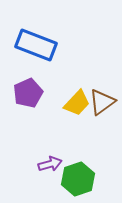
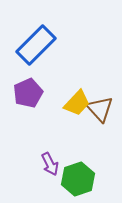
blue rectangle: rotated 66 degrees counterclockwise
brown triangle: moved 2 px left, 7 px down; rotated 36 degrees counterclockwise
purple arrow: rotated 80 degrees clockwise
